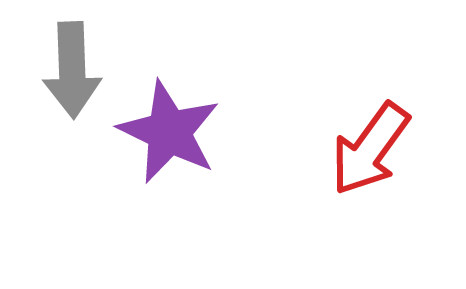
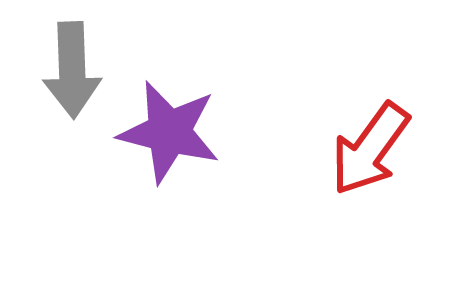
purple star: rotated 12 degrees counterclockwise
